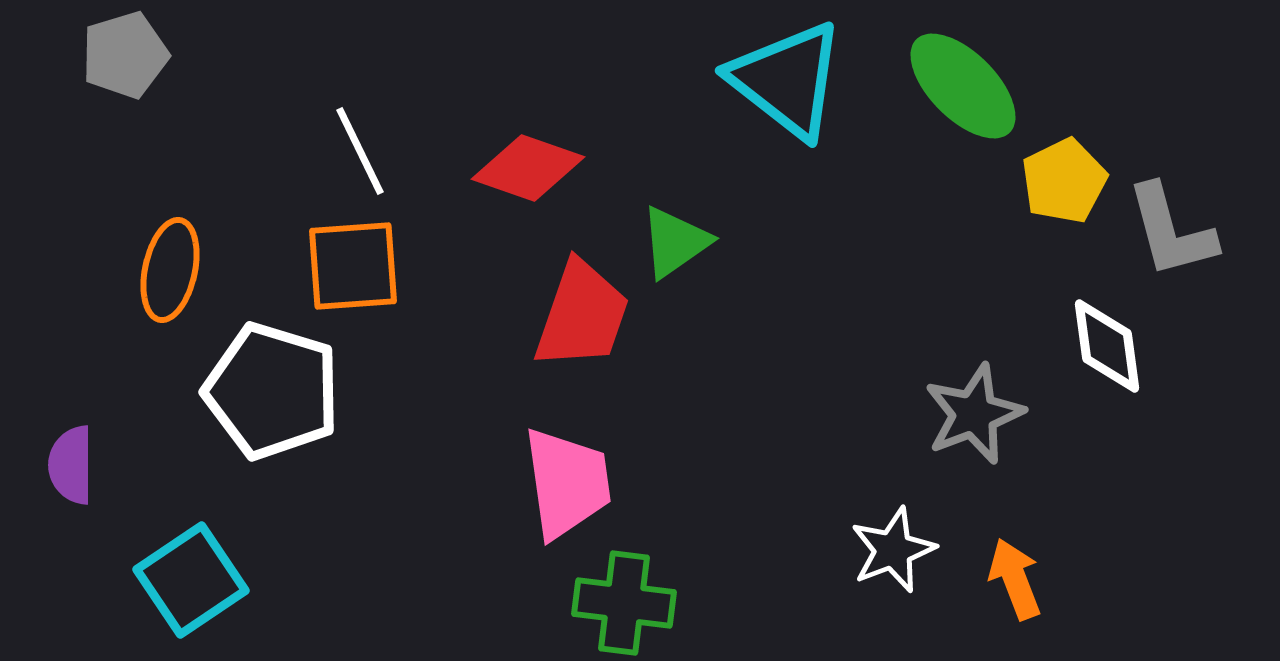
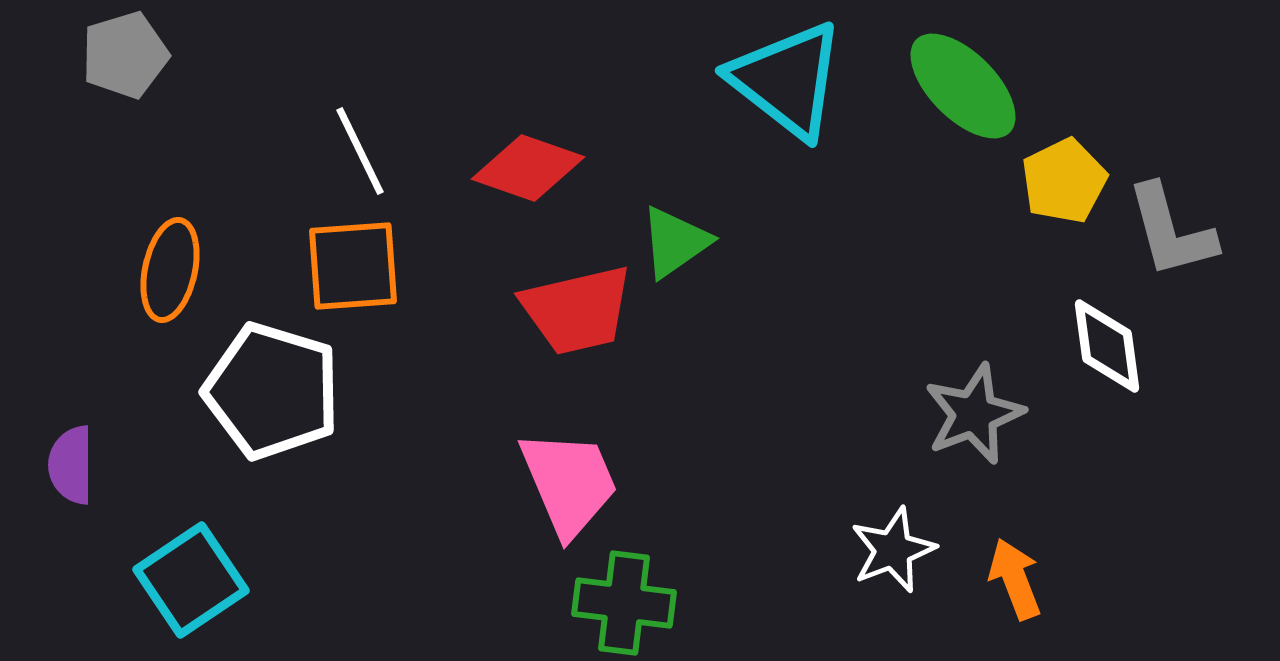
red trapezoid: moved 5 px left, 5 px up; rotated 58 degrees clockwise
pink trapezoid: moved 2 px right; rotated 15 degrees counterclockwise
